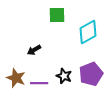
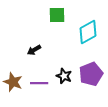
brown star: moved 3 px left, 4 px down
